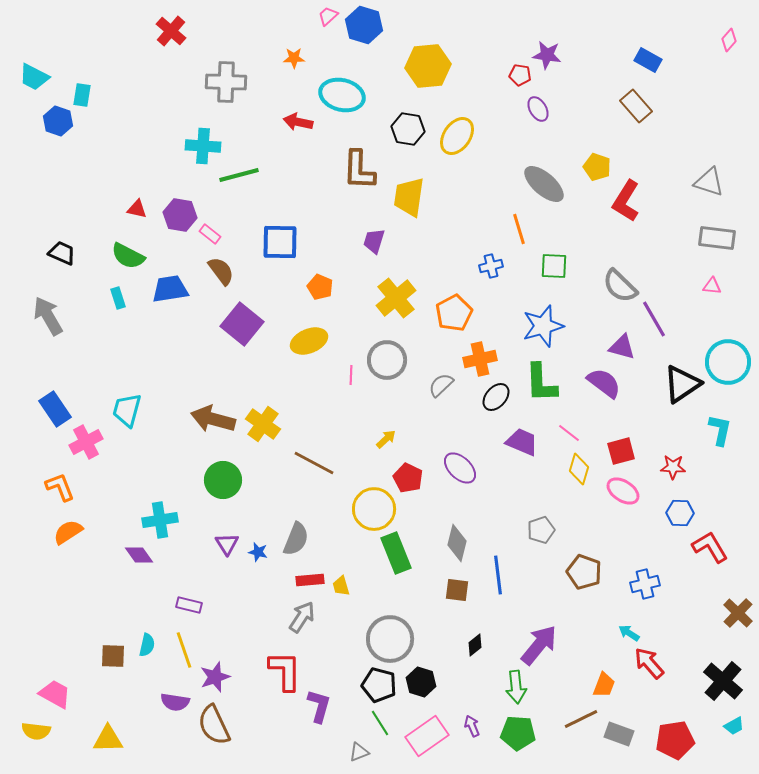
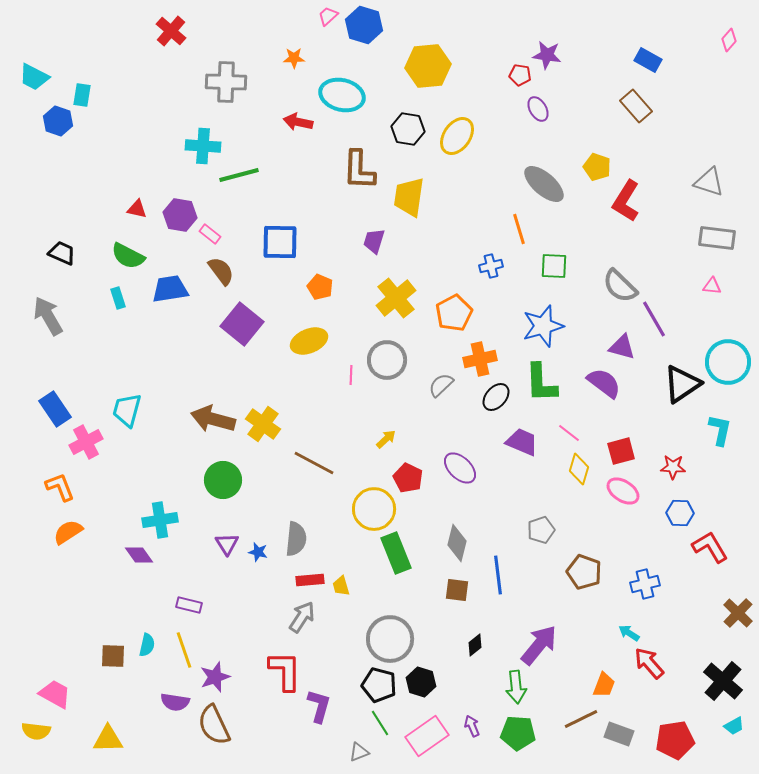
gray semicircle at (296, 539): rotated 16 degrees counterclockwise
